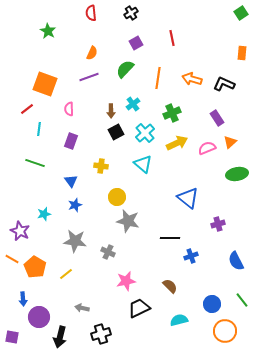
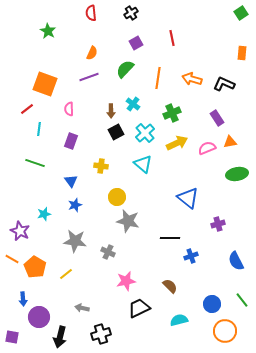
cyan cross at (133, 104): rotated 16 degrees counterclockwise
orange triangle at (230, 142): rotated 32 degrees clockwise
